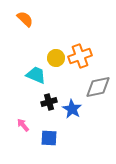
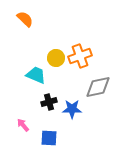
blue star: rotated 30 degrees counterclockwise
